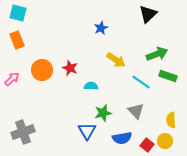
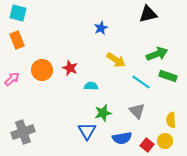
black triangle: rotated 30 degrees clockwise
gray triangle: moved 1 px right
